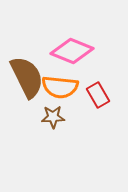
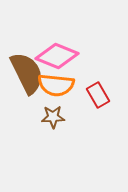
pink diamond: moved 15 px left, 5 px down
brown semicircle: moved 4 px up
orange semicircle: moved 4 px left, 2 px up
